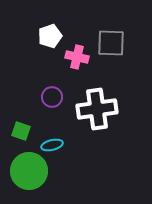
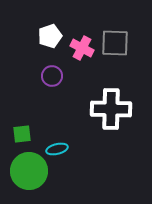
gray square: moved 4 px right
pink cross: moved 5 px right, 9 px up; rotated 15 degrees clockwise
purple circle: moved 21 px up
white cross: moved 14 px right; rotated 9 degrees clockwise
green square: moved 1 px right, 3 px down; rotated 24 degrees counterclockwise
cyan ellipse: moved 5 px right, 4 px down
